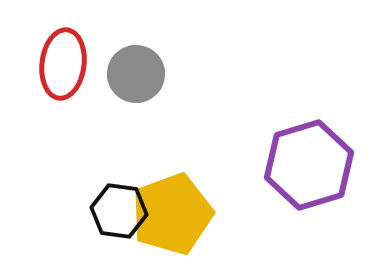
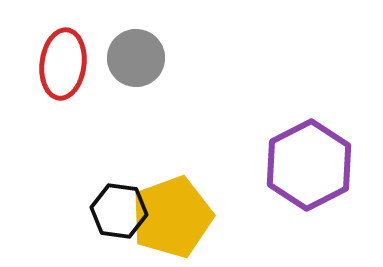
gray circle: moved 16 px up
purple hexagon: rotated 10 degrees counterclockwise
yellow pentagon: moved 3 px down
